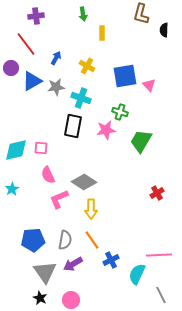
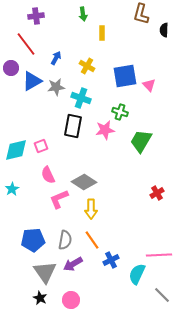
pink star: moved 1 px left
pink square: moved 2 px up; rotated 24 degrees counterclockwise
gray line: moved 1 px right; rotated 18 degrees counterclockwise
